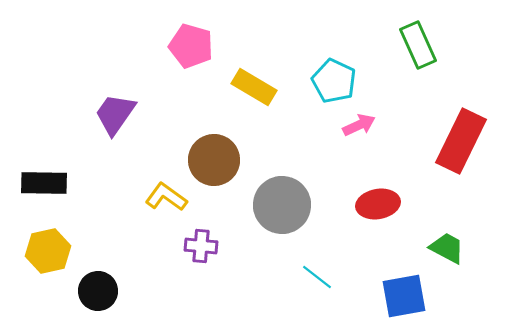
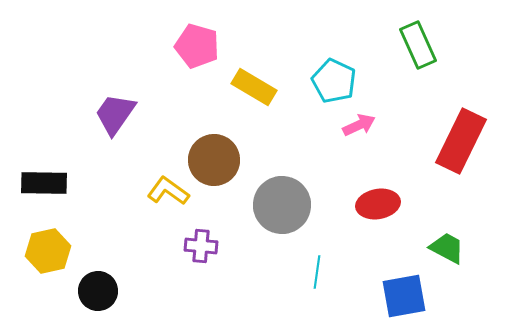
pink pentagon: moved 6 px right
yellow L-shape: moved 2 px right, 6 px up
cyan line: moved 5 px up; rotated 60 degrees clockwise
